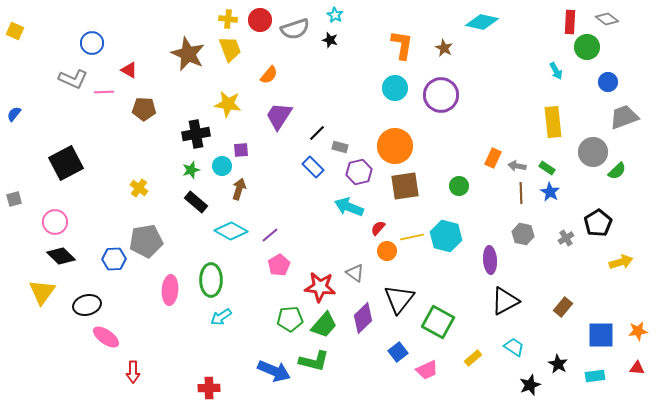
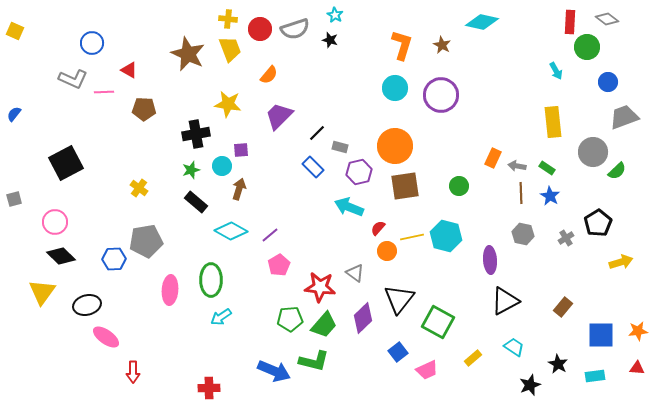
red circle at (260, 20): moved 9 px down
orange L-shape at (402, 45): rotated 8 degrees clockwise
brown star at (444, 48): moved 2 px left, 3 px up
purple trapezoid at (279, 116): rotated 12 degrees clockwise
blue star at (550, 192): moved 4 px down
